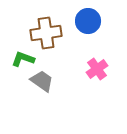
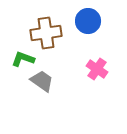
pink cross: rotated 20 degrees counterclockwise
